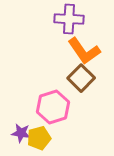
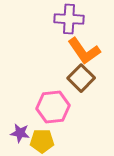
pink hexagon: rotated 12 degrees clockwise
purple star: moved 1 px left
yellow pentagon: moved 3 px right, 3 px down; rotated 15 degrees clockwise
